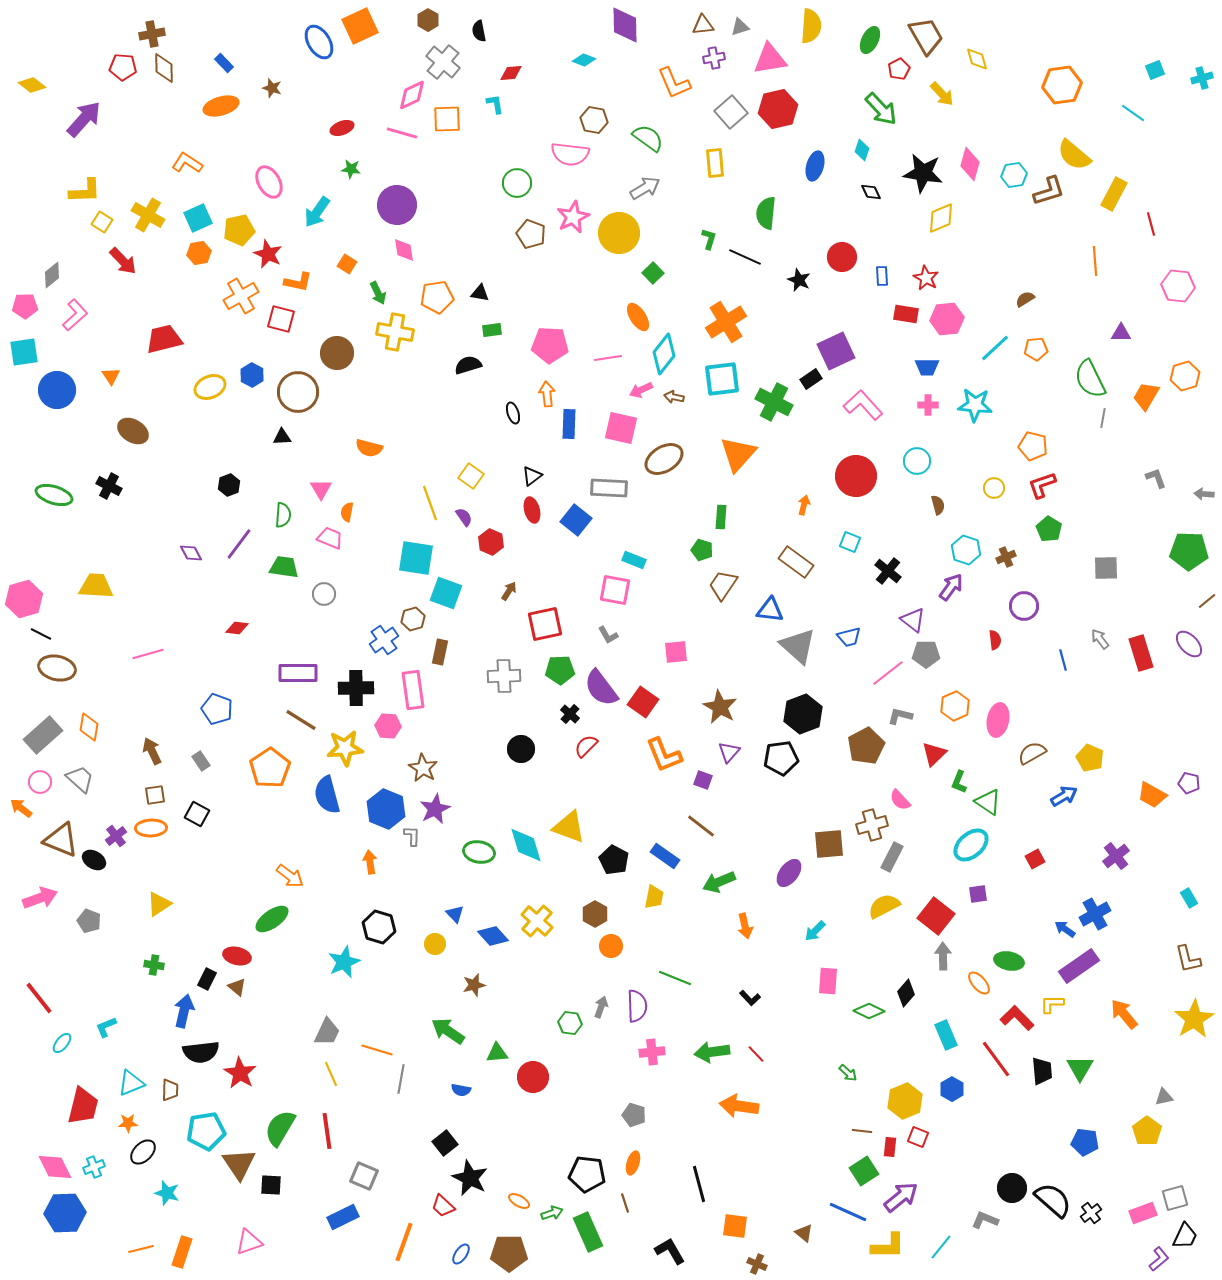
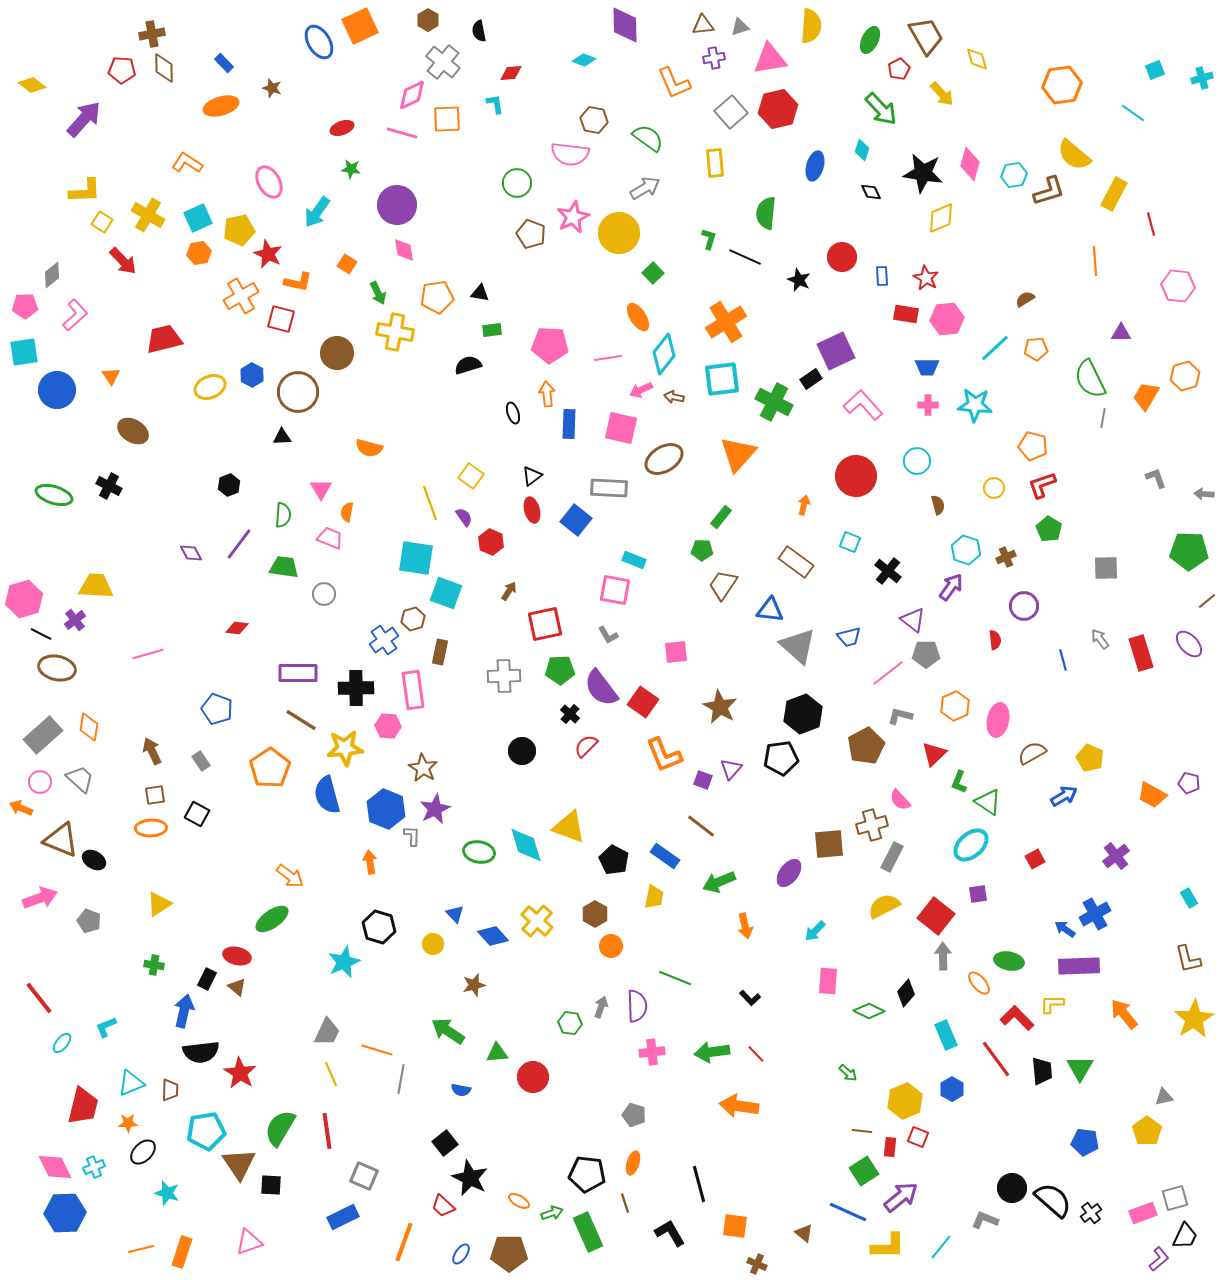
red pentagon at (123, 67): moved 1 px left, 3 px down
green rectangle at (721, 517): rotated 35 degrees clockwise
green pentagon at (702, 550): rotated 15 degrees counterclockwise
black circle at (521, 749): moved 1 px right, 2 px down
purple triangle at (729, 752): moved 2 px right, 17 px down
orange arrow at (21, 808): rotated 15 degrees counterclockwise
purple cross at (116, 836): moved 41 px left, 216 px up
yellow circle at (435, 944): moved 2 px left
purple rectangle at (1079, 966): rotated 33 degrees clockwise
black L-shape at (670, 1251): moved 18 px up
